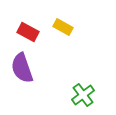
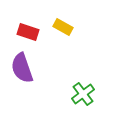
red rectangle: rotated 10 degrees counterclockwise
green cross: moved 1 px up
